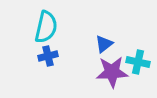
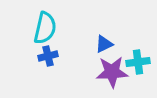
cyan semicircle: moved 1 px left, 1 px down
blue triangle: rotated 12 degrees clockwise
cyan cross: rotated 20 degrees counterclockwise
